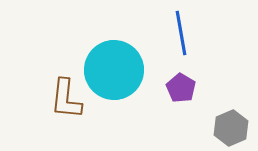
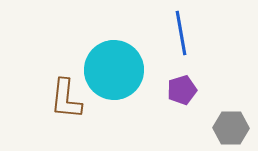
purple pentagon: moved 1 px right, 2 px down; rotated 24 degrees clockwise
gray hexagon: rotated 24 degrees clockwise
